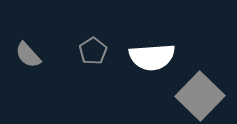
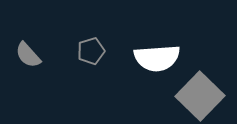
gray pentagon: moved 2 px left; rotated 16 degrees clockwise
white semicircle: moved 5 px right, 1 px down
